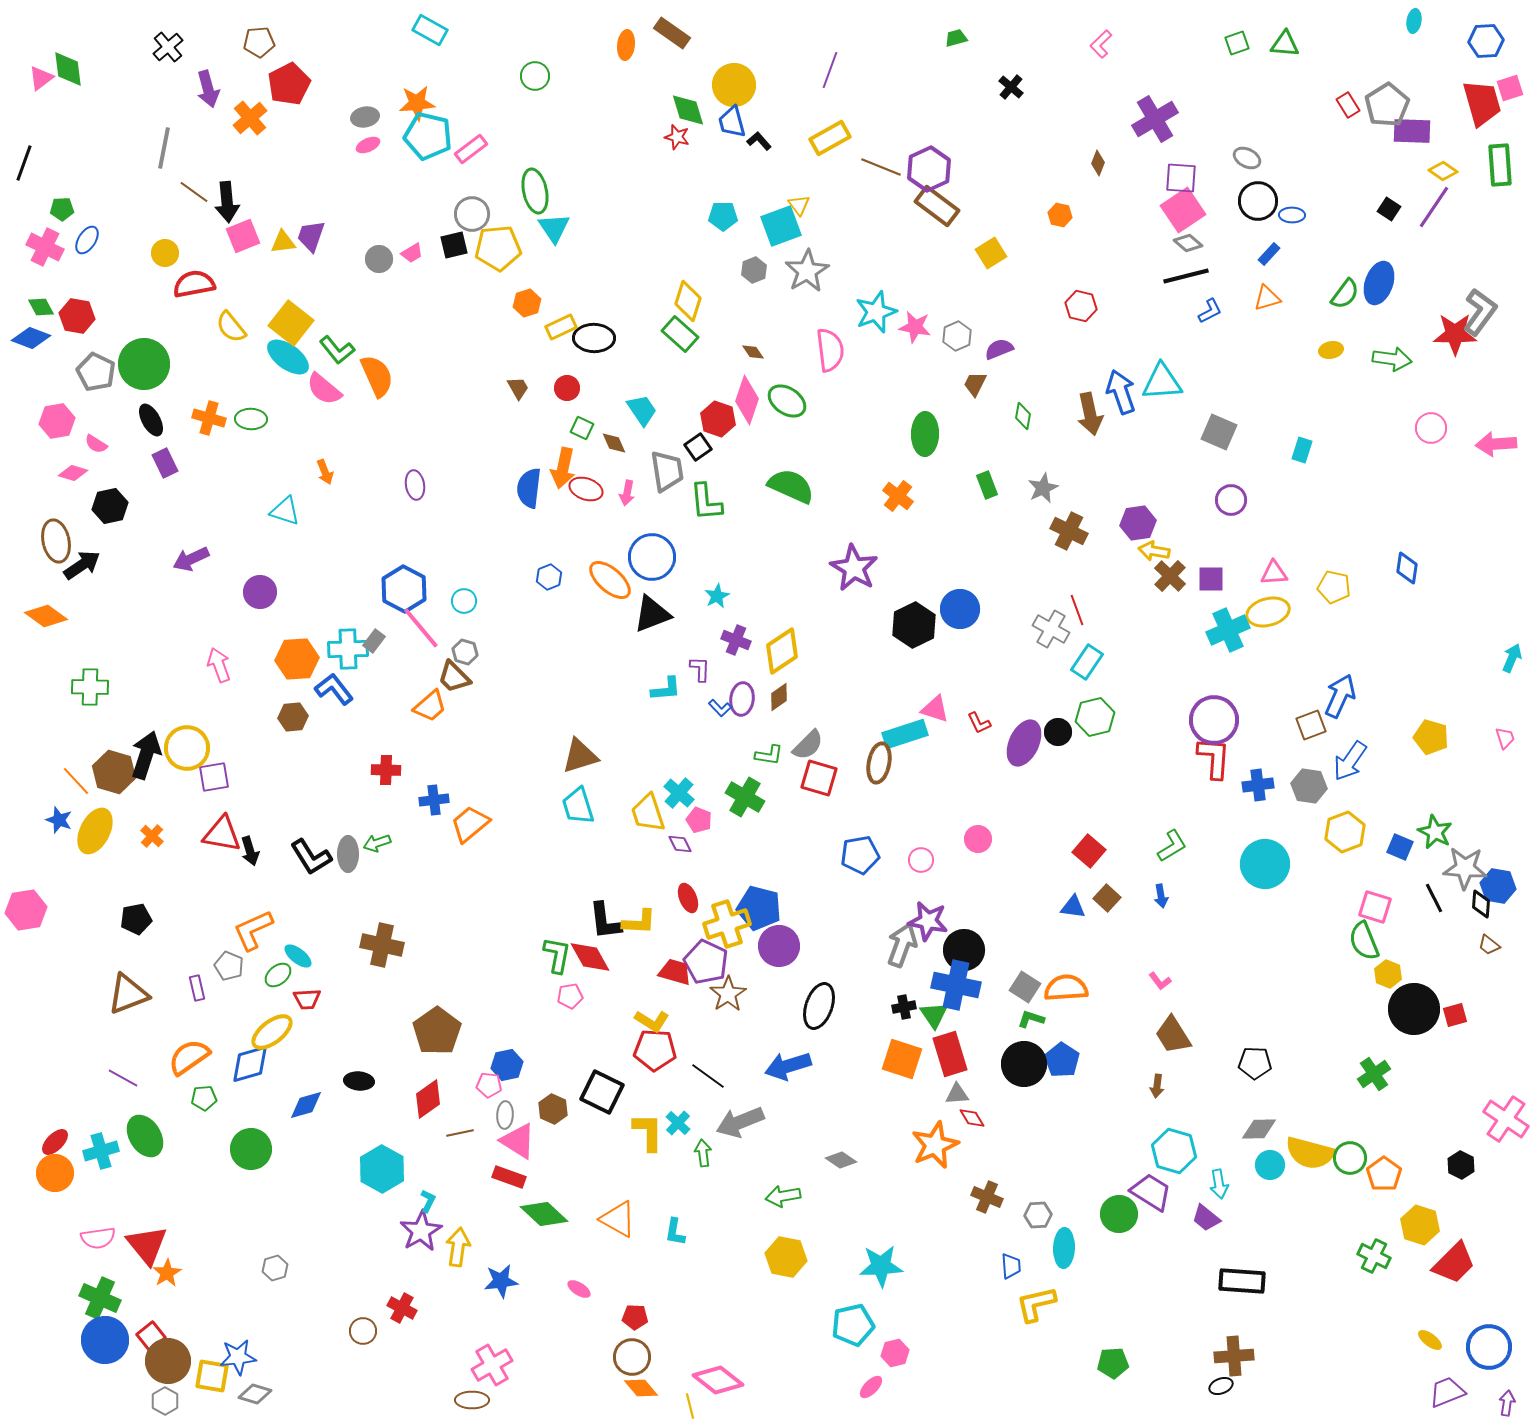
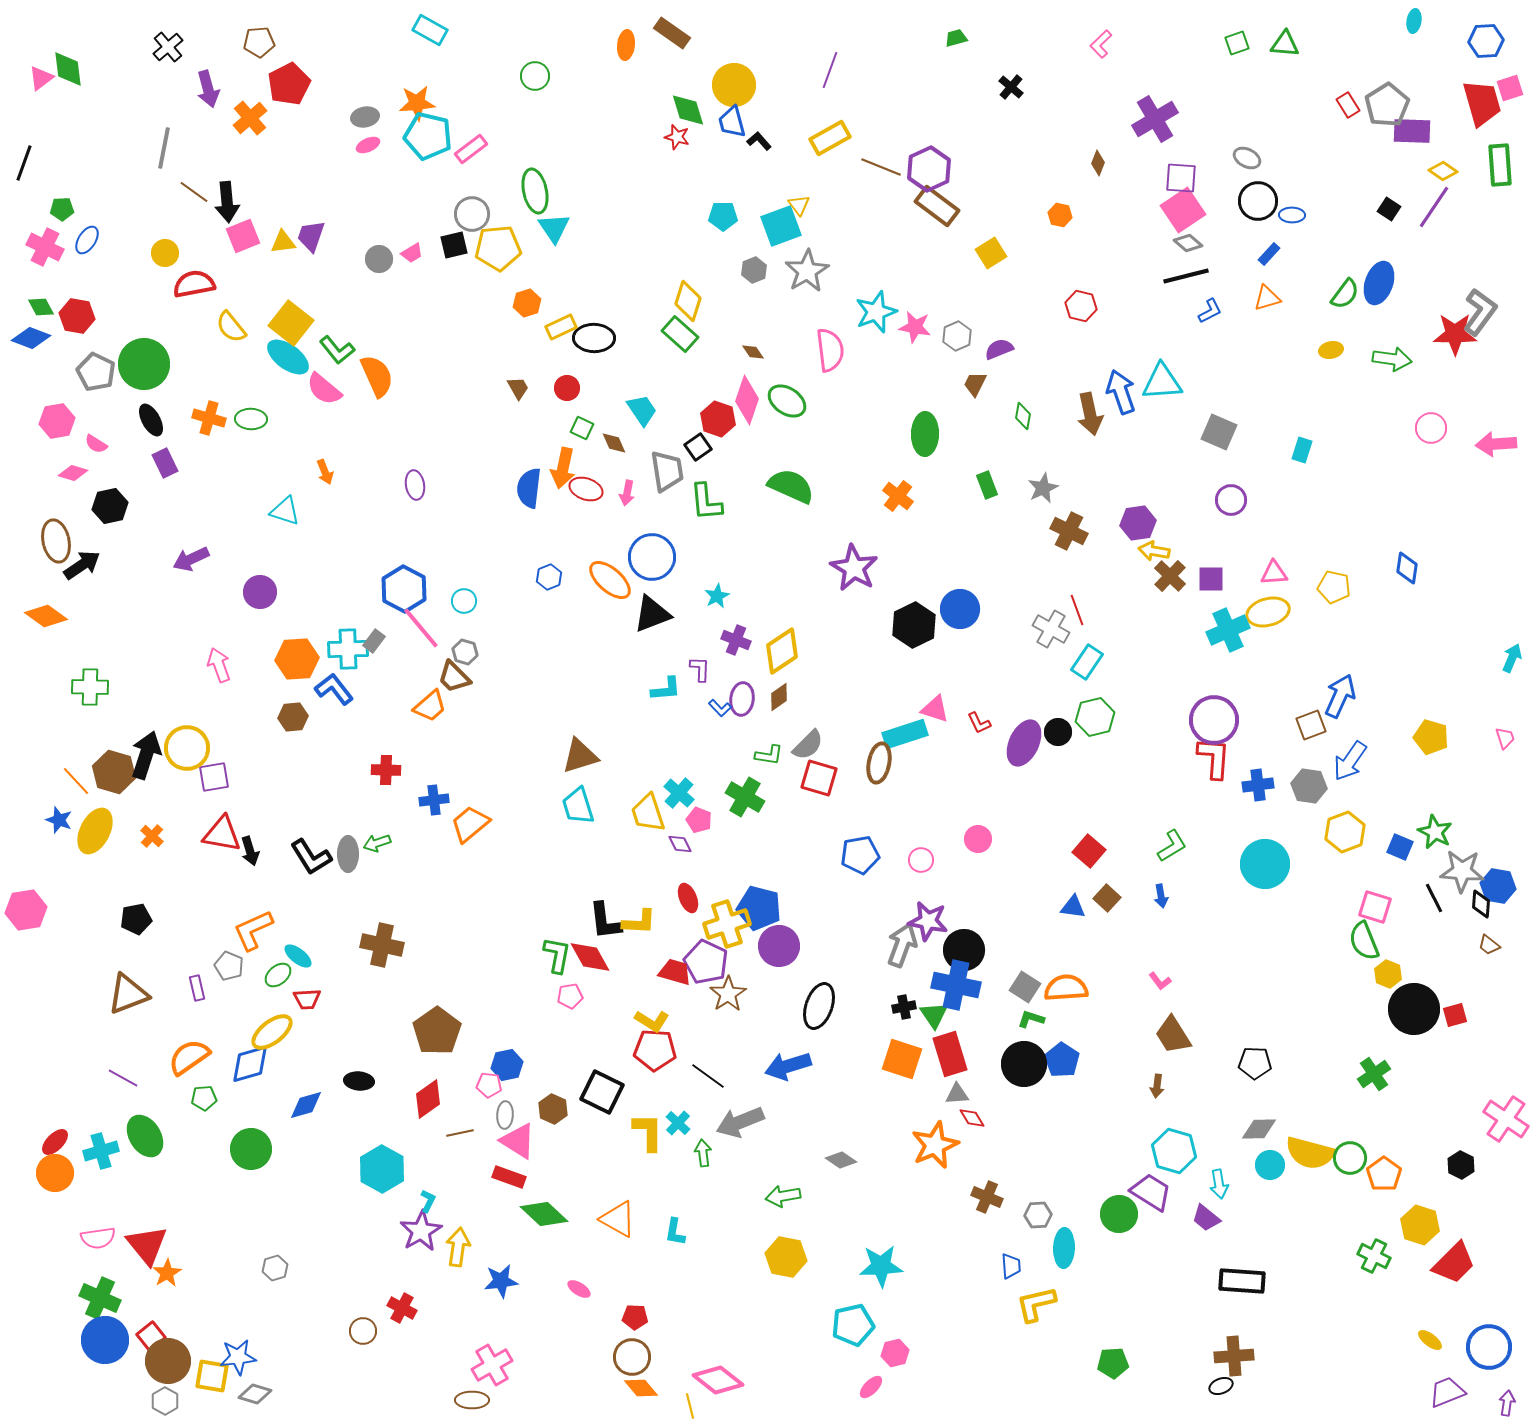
gray star at (1465, 868): moved 3 px left, 3 px down
